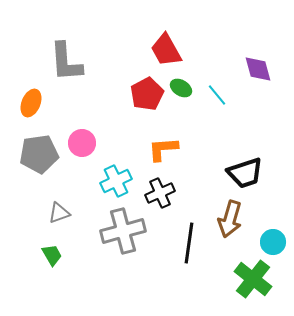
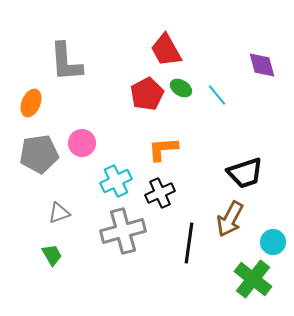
purple diamond: moved 4 px right, 4 px up
brown arrow: rotated 12 degrees clockwise
